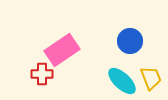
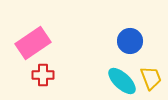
pink rectangle: moved 29 px left, 7 px up
red cross: moved 1 px right, 1 px down
